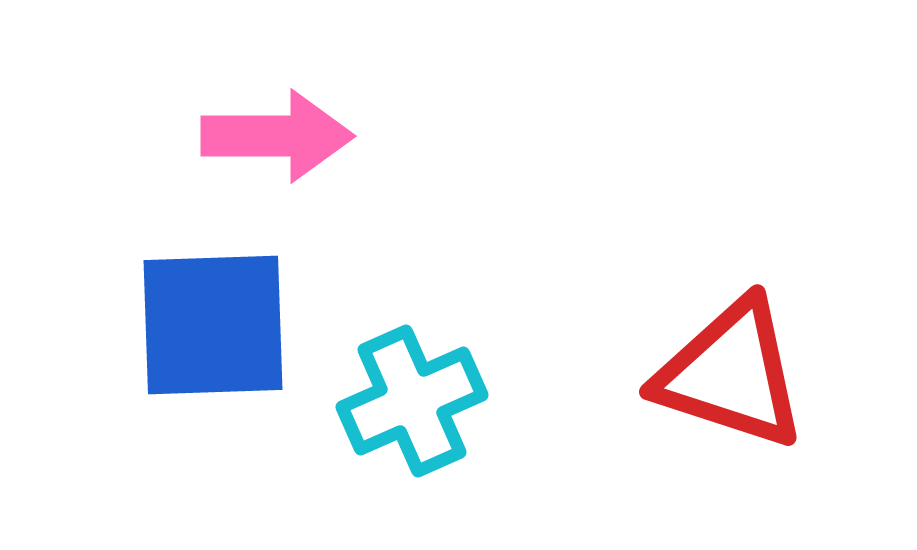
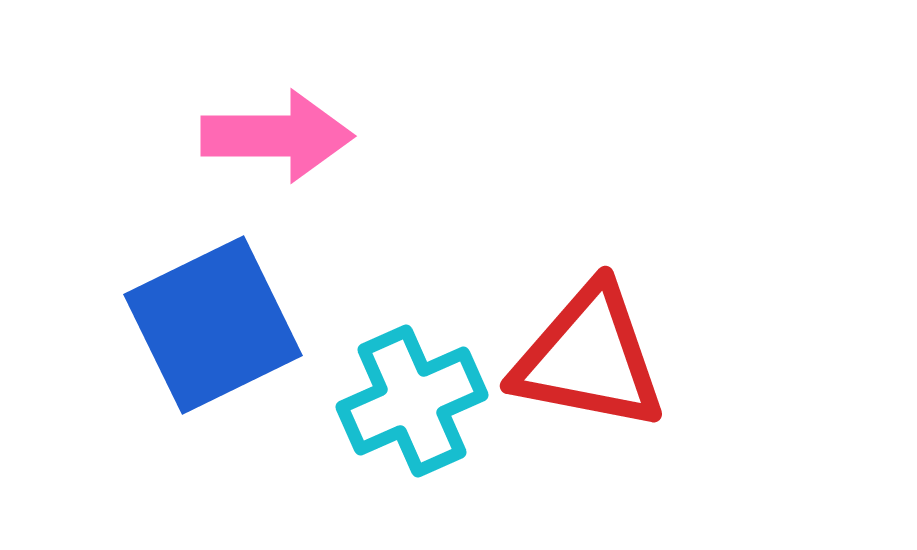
blue square: rotated 24 degrees counterclockwise
red triangle: moved 142 px left, 16 px up; rotated 7 degrees counterclockwise
